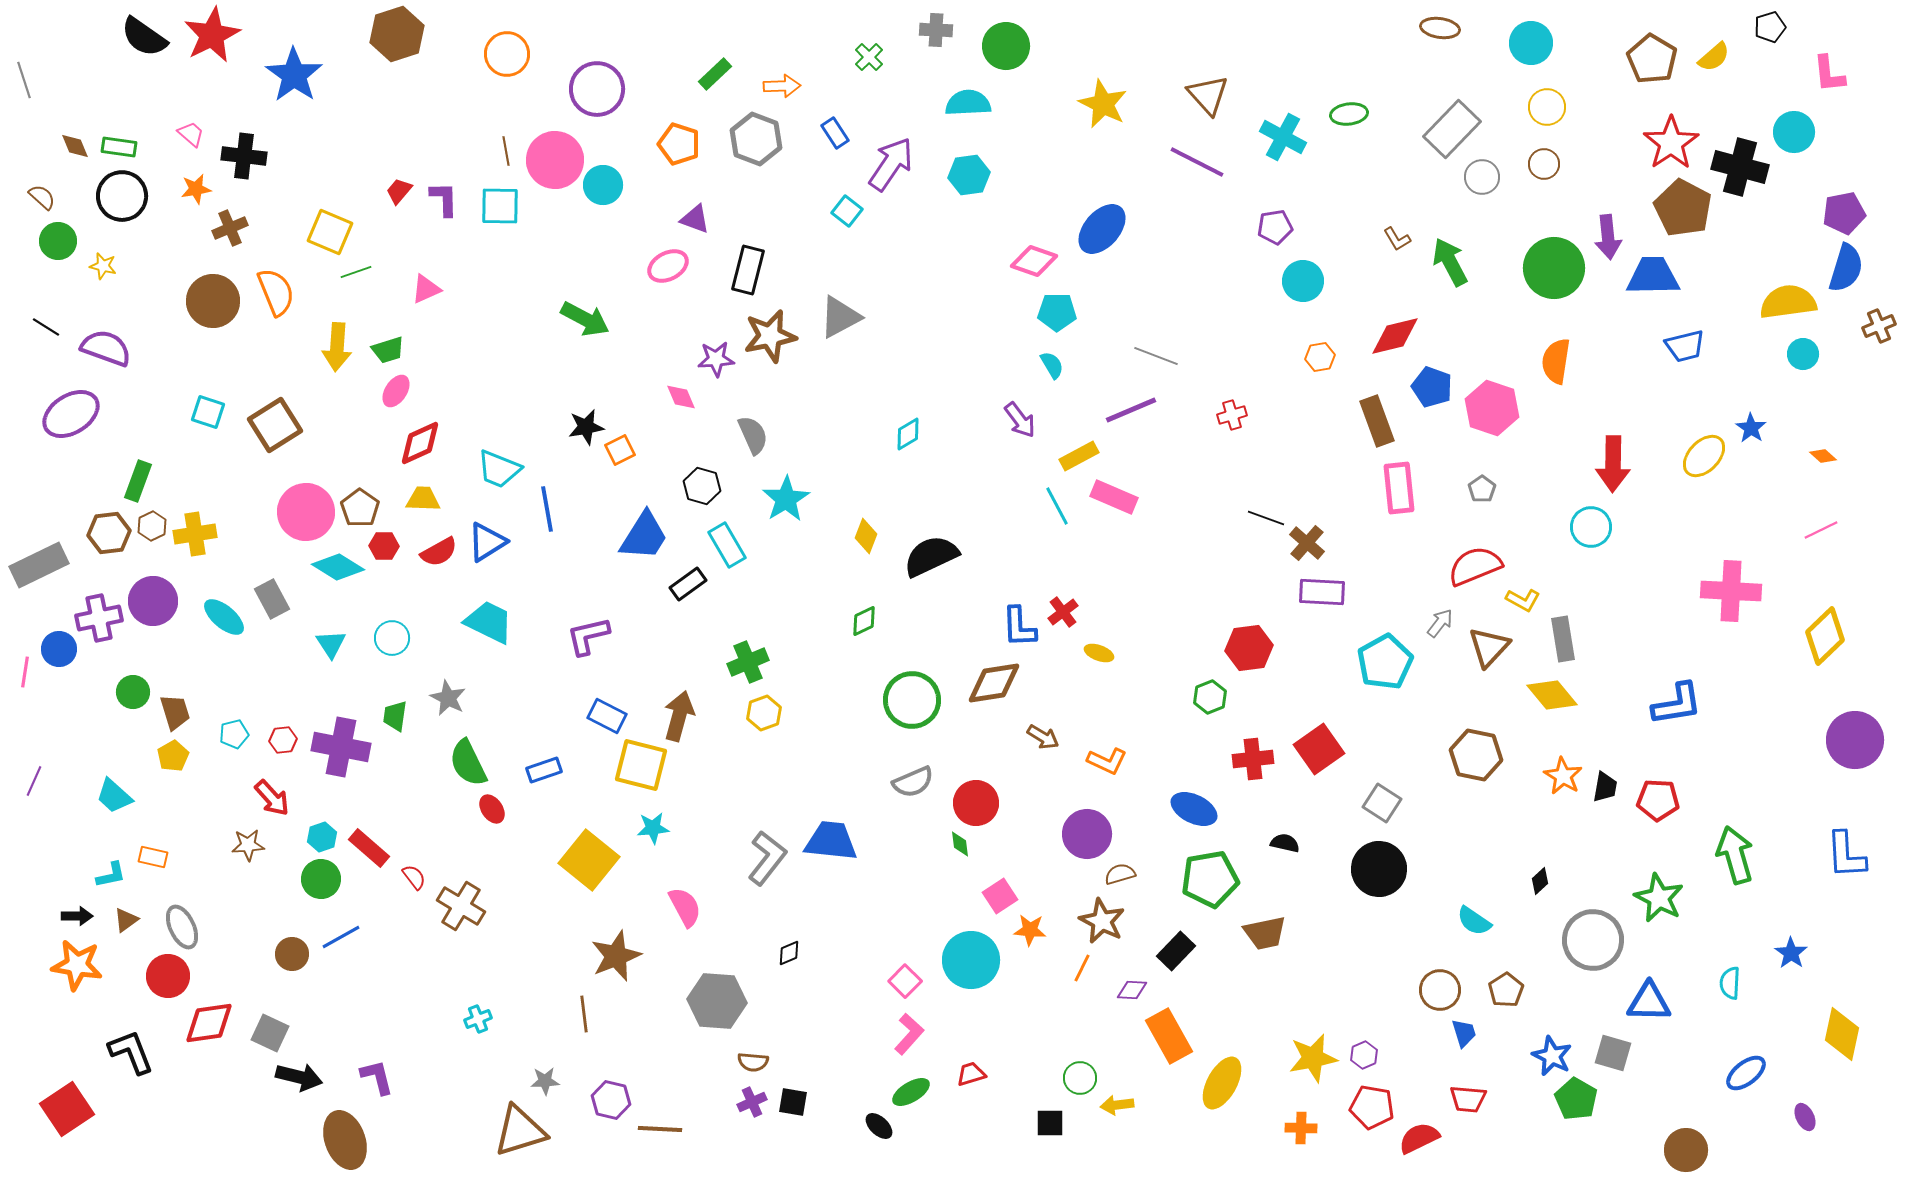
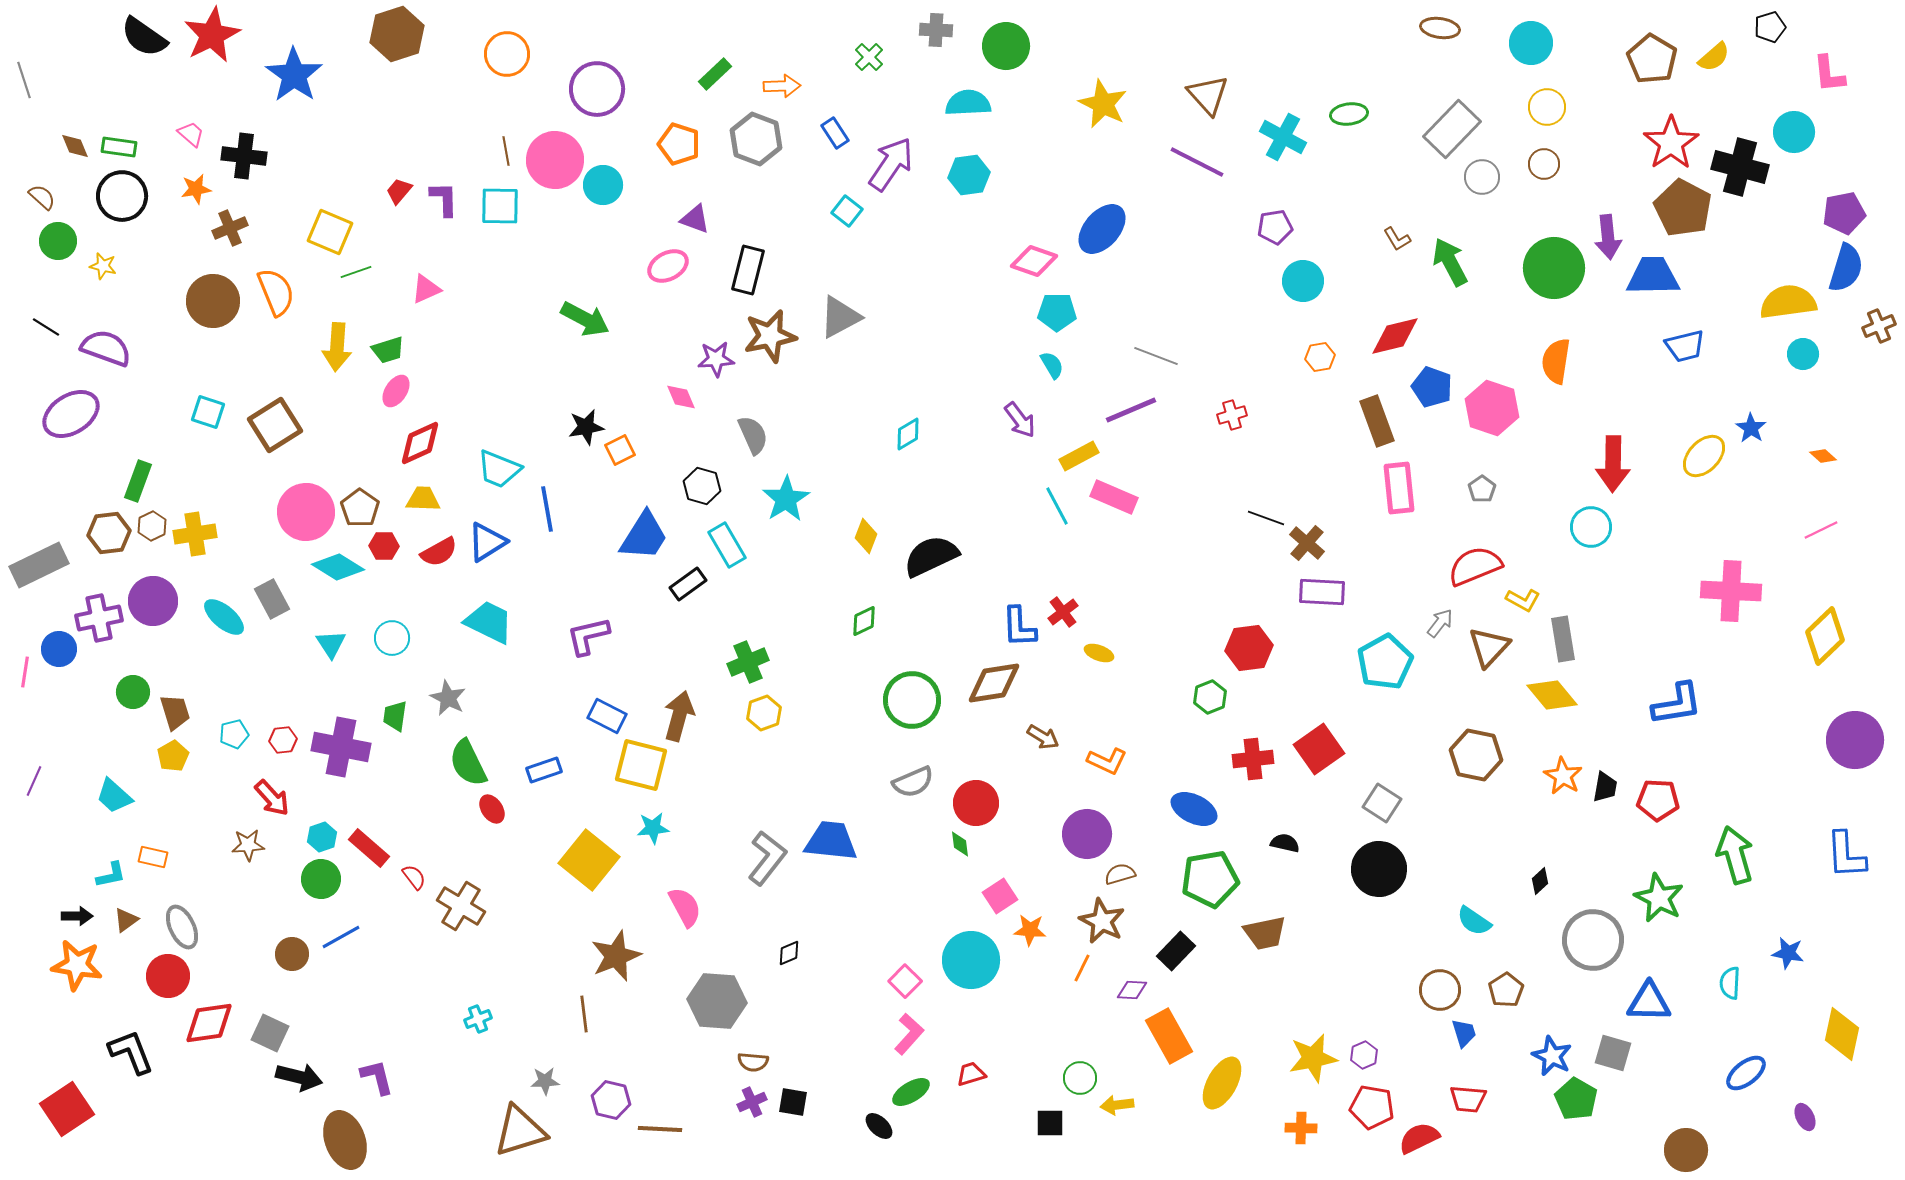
blue star at (1791, 953): moved 3 px left; rotated 24 degrees counterclockwise
